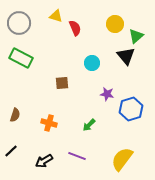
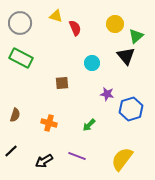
gray circle: moved 1 px right
